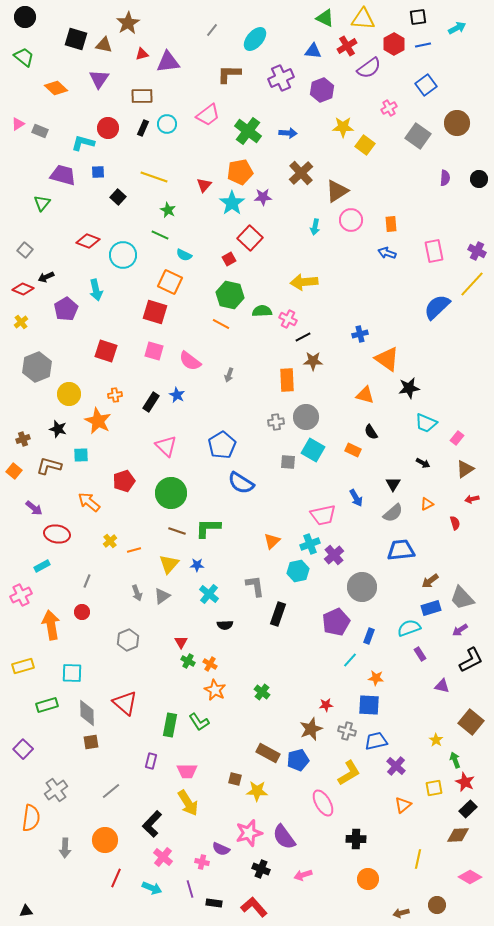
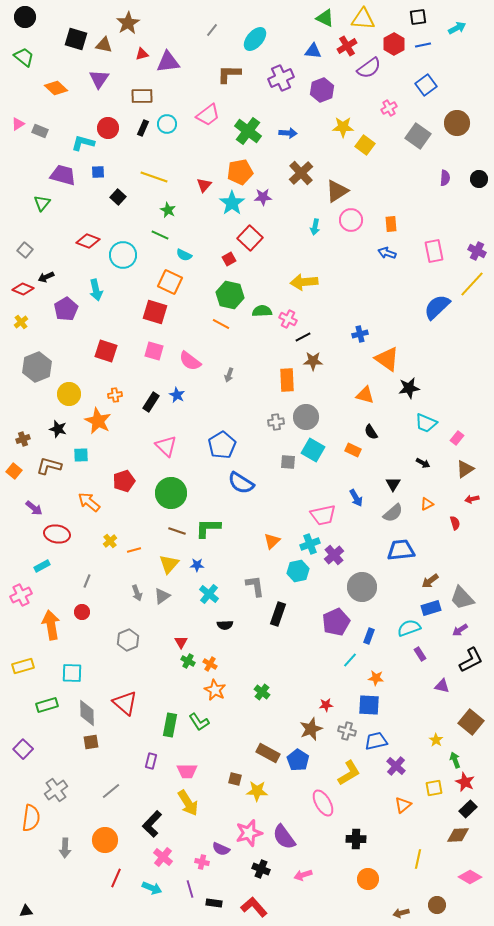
blue pentagon at (298, 760): rotated 25 degrees counterclockwise
